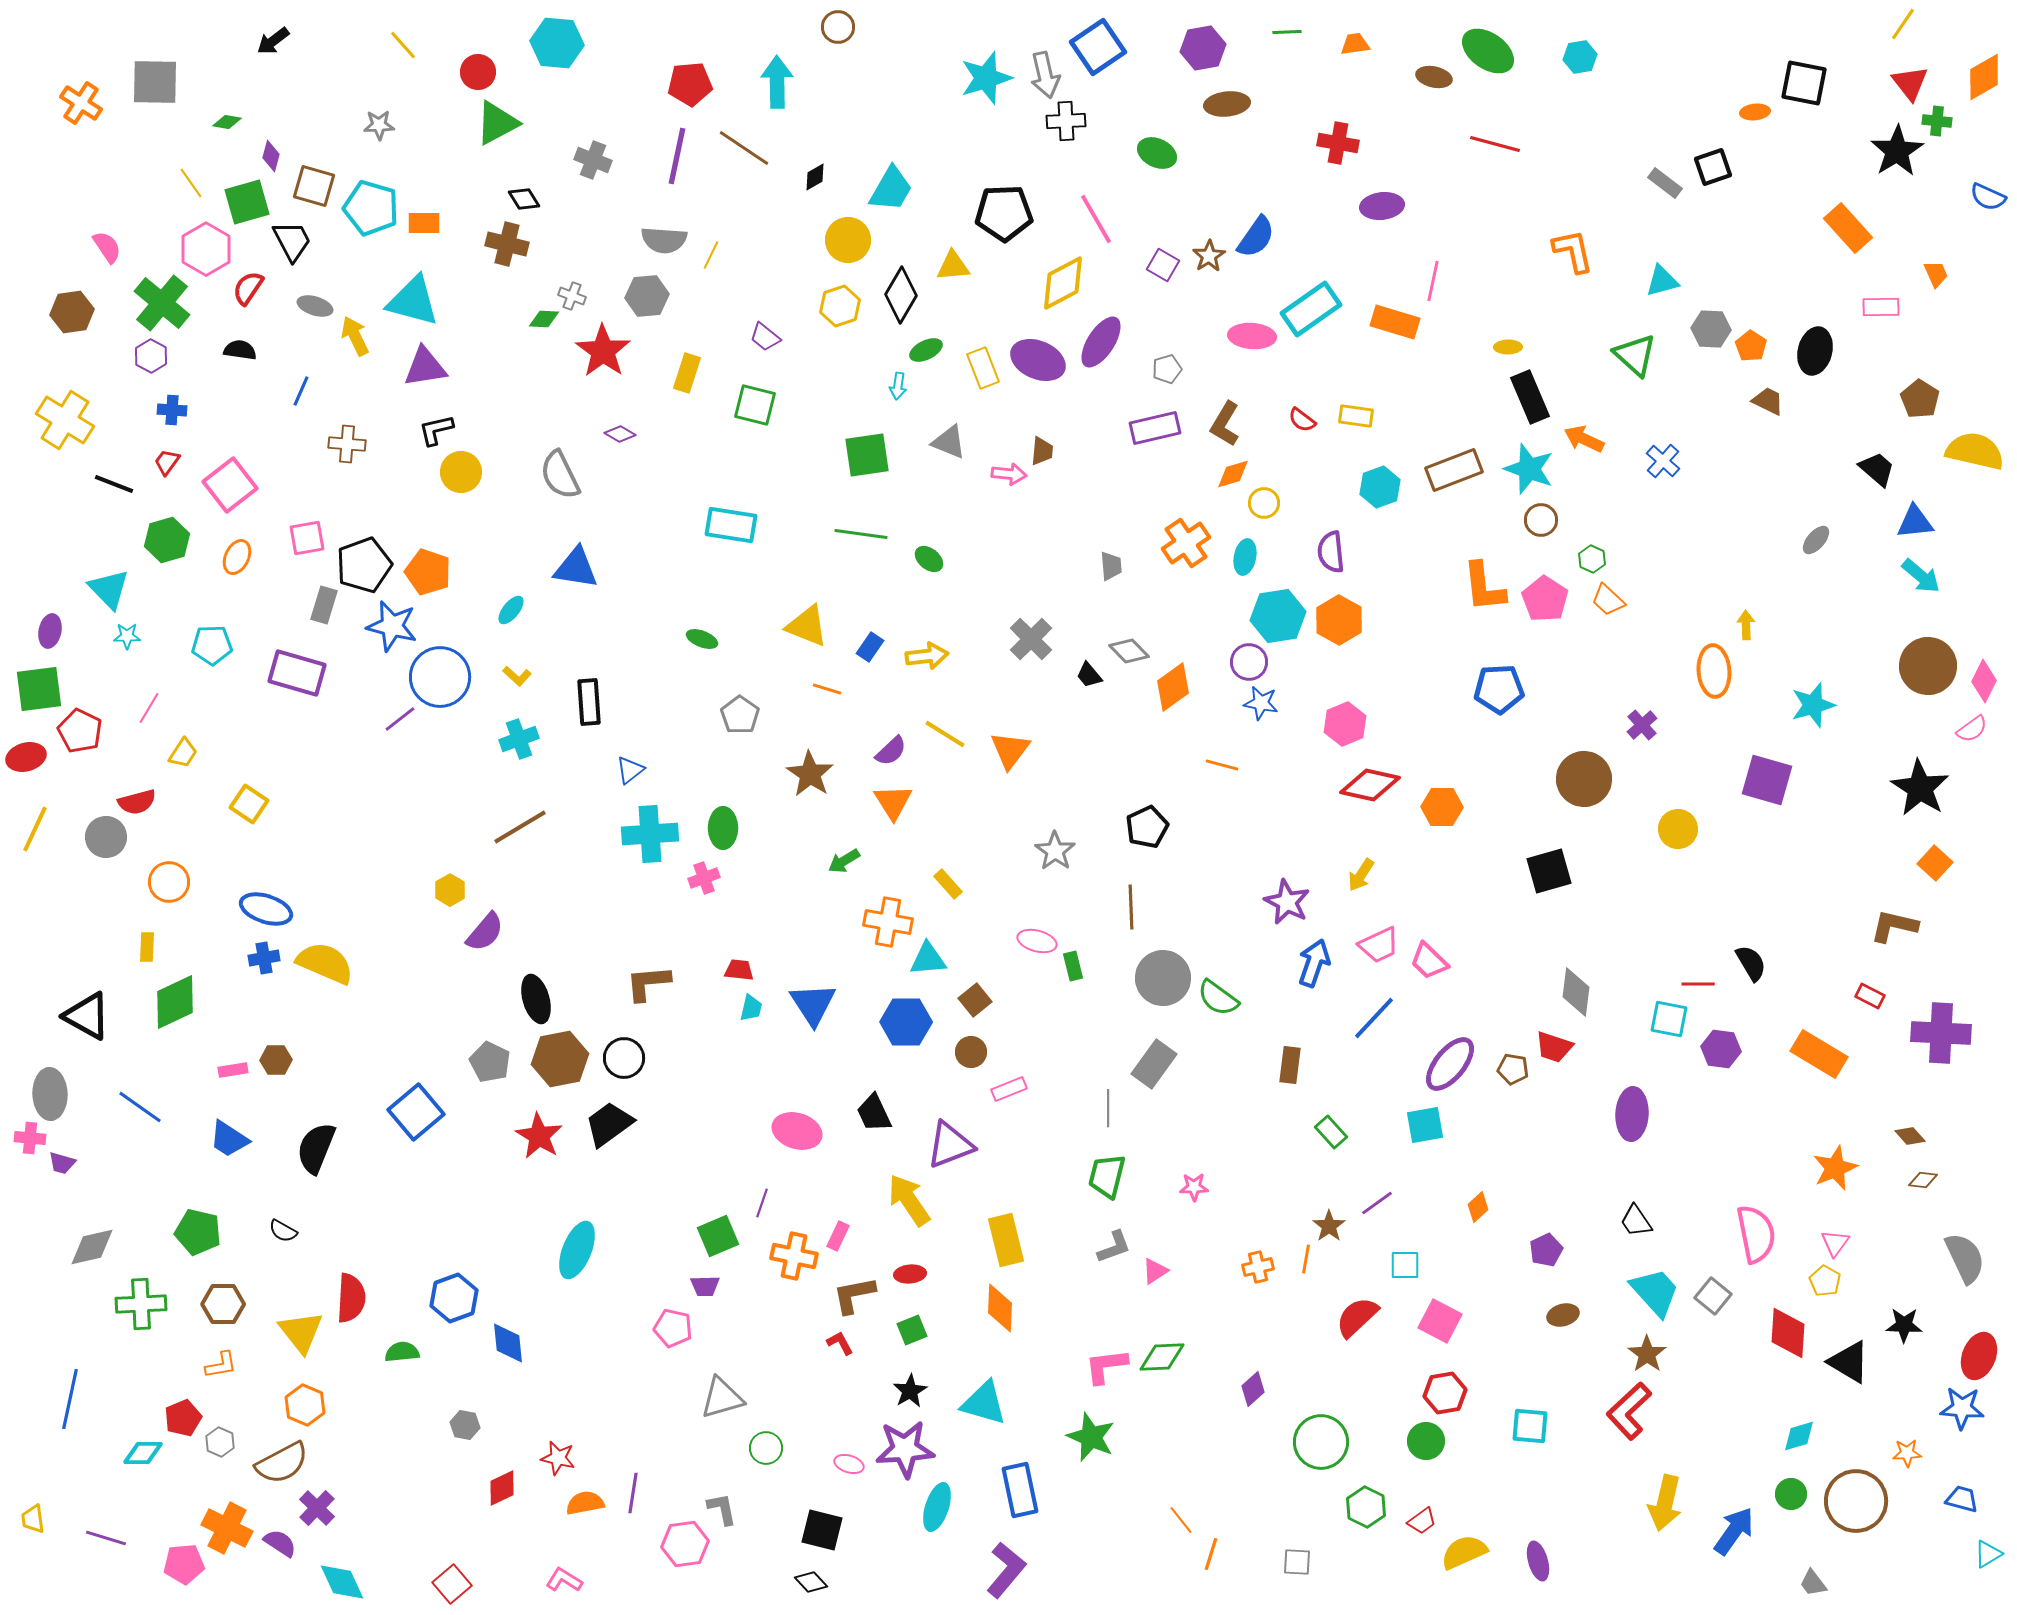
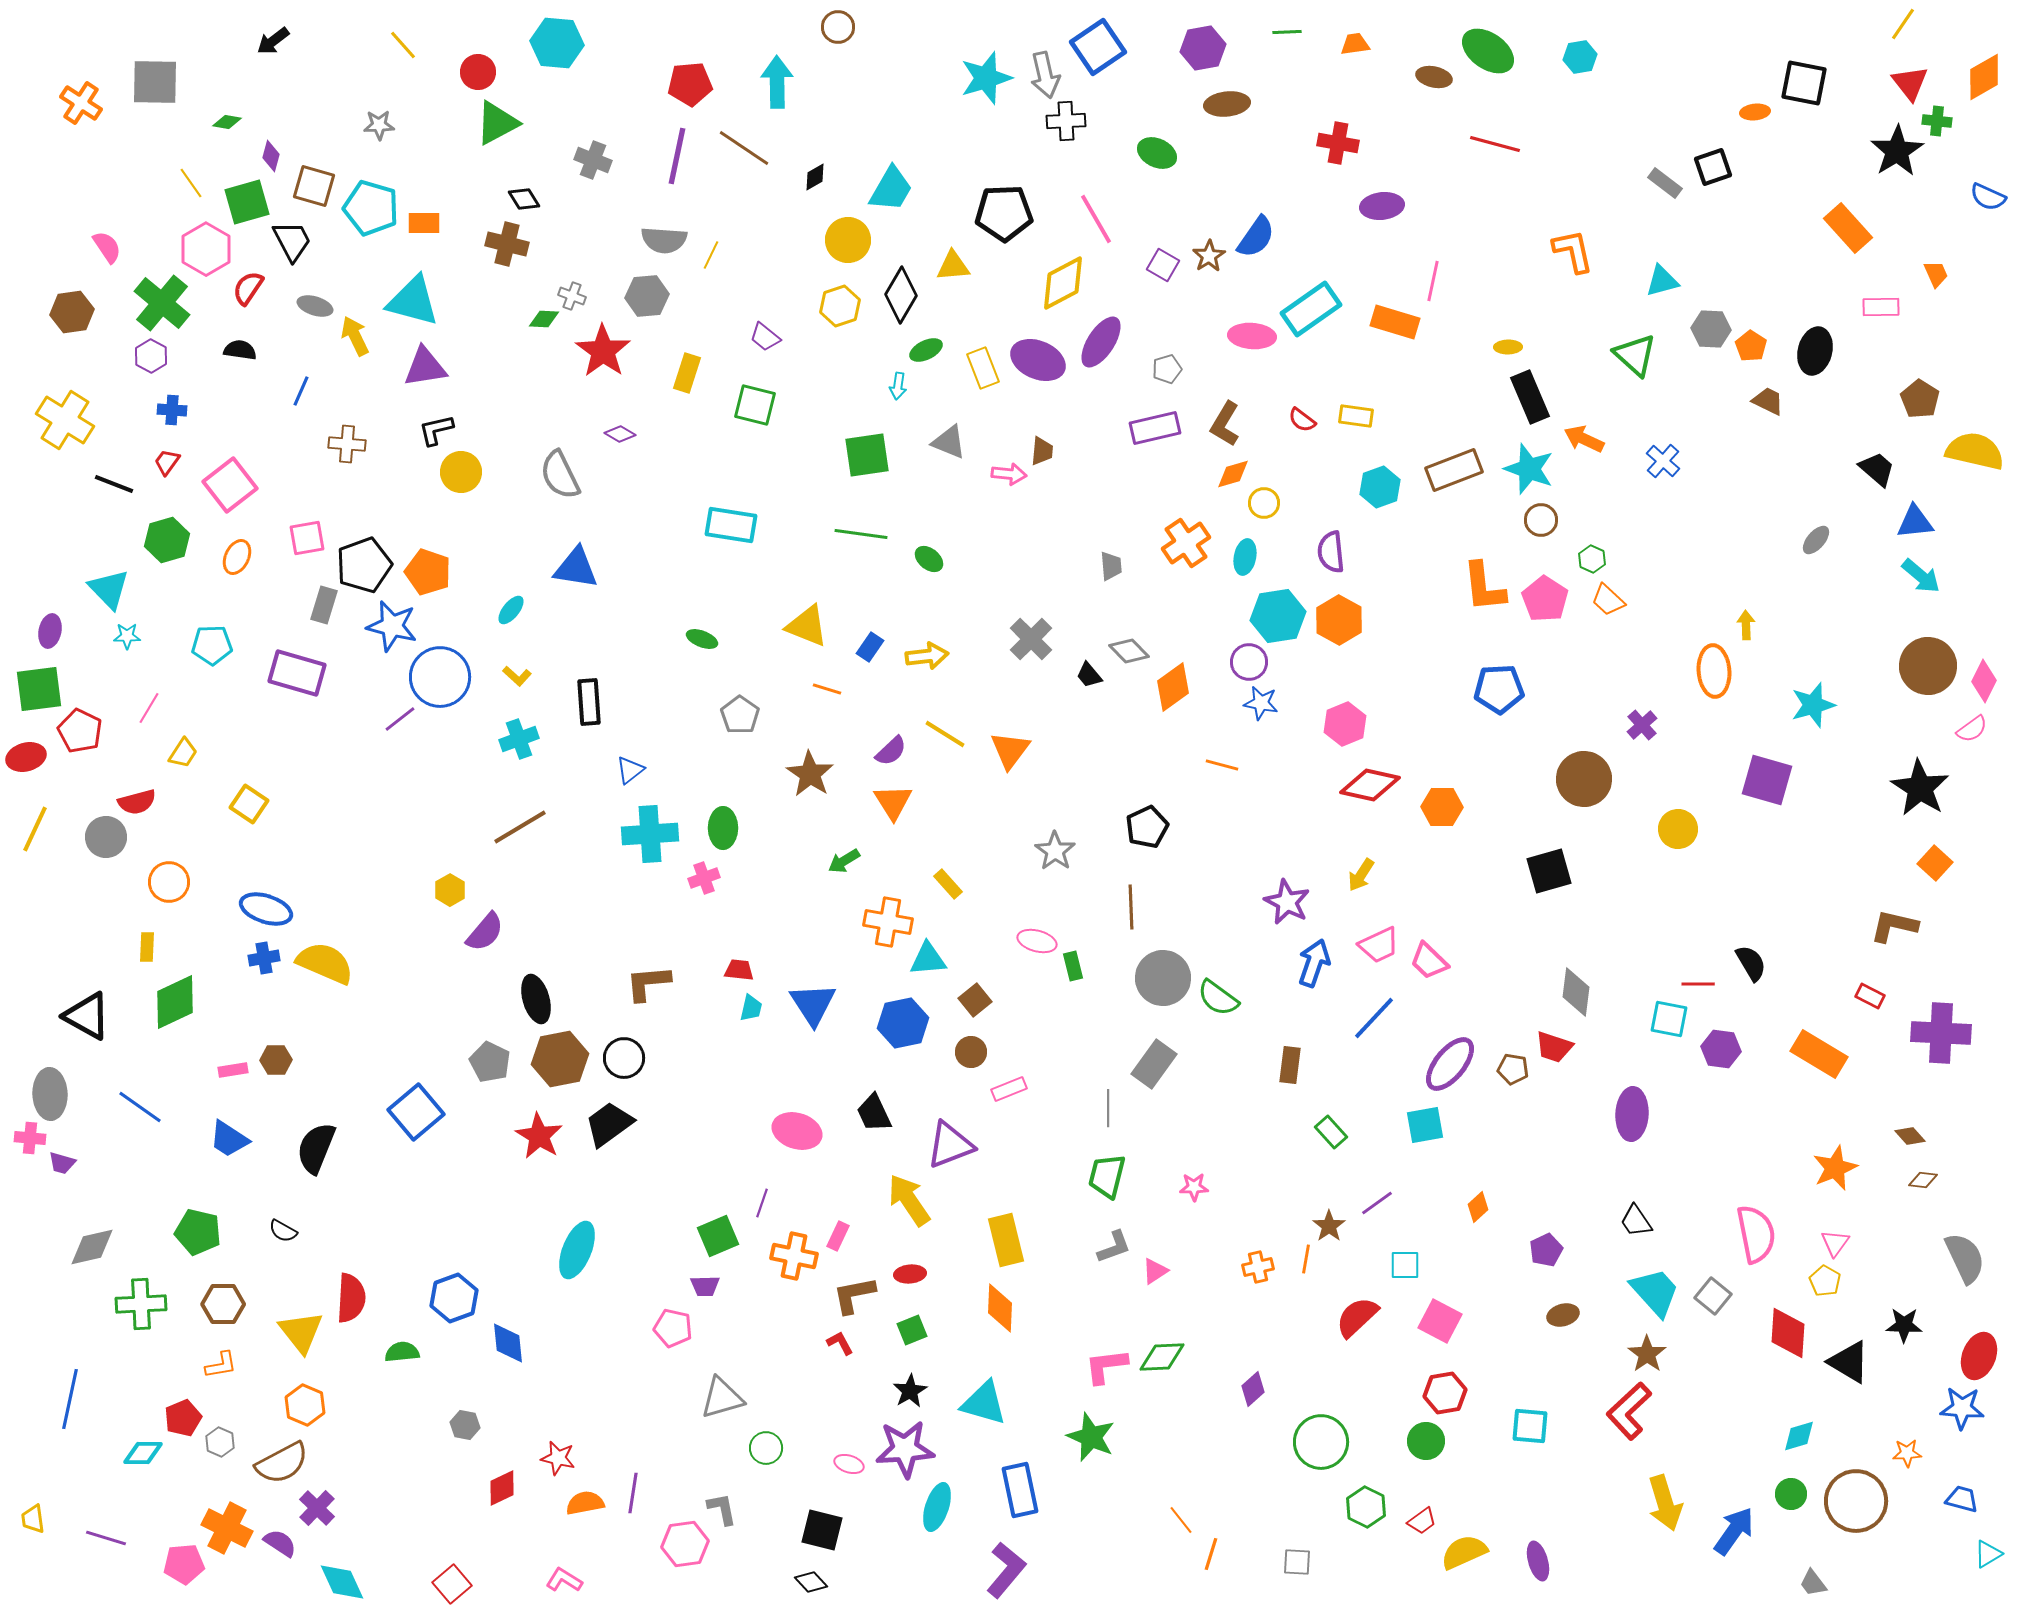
blue hexagon at (906, 1022): moved 3 px left, 1 px down; rotated 12 degrees counterclockwise
yellow arrow at (1665, 1503): rotated 30 degrees counterclockwise
